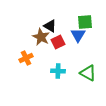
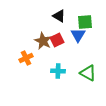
black triangle: moved 9 px right, 10 px up
brown star: moved 2 px right, 4 px down
red square: moved 1 px left, 2 px up
